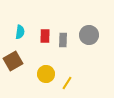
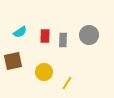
cyan semicircle: rotated 48 degrees clockwise
brown square: rotated 18 degrees clockwise
yellow circle: moved 2 px left, 2 px up
